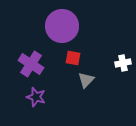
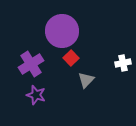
purple circle: moved 5 px down
red square: moved 2 px left; rotated 35 degrees clockwise
purple cross: rotated 25 degrees clockwise
purple star: moved 2 px up
